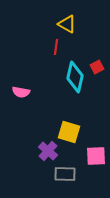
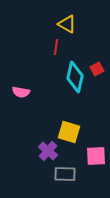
red square: moved 2 px down
